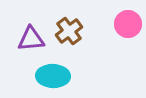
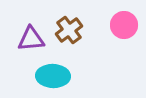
pink circle: moved 4 px left, 1 px down
brown cross: moved 1 px up
